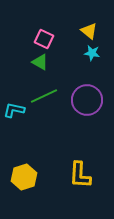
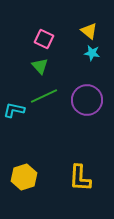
green triangle: moved 4 px down; rotated 18 degrees clockwise
yellow L-shape: moved 3 px down
